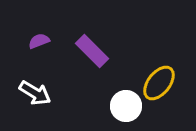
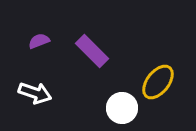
yellow ellipse: moved 1 px left, 1 px up
white arrow: rotated 12 degrees counterclockwise
white circle: moved 4 px left, 2 px down
